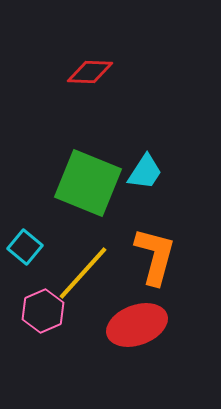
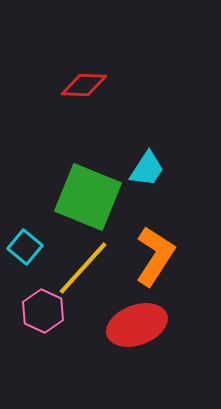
red diamond: moved 6 px left, 13 px down
cyan trapezoid: moved 2 px right, 3 px up
green square: moved 14 px down
orange L-shape: rotated 18 degrees clockwise
yellow line: moved 5 px up
pink hexagon: rotated 12 degrees counterclockwise
